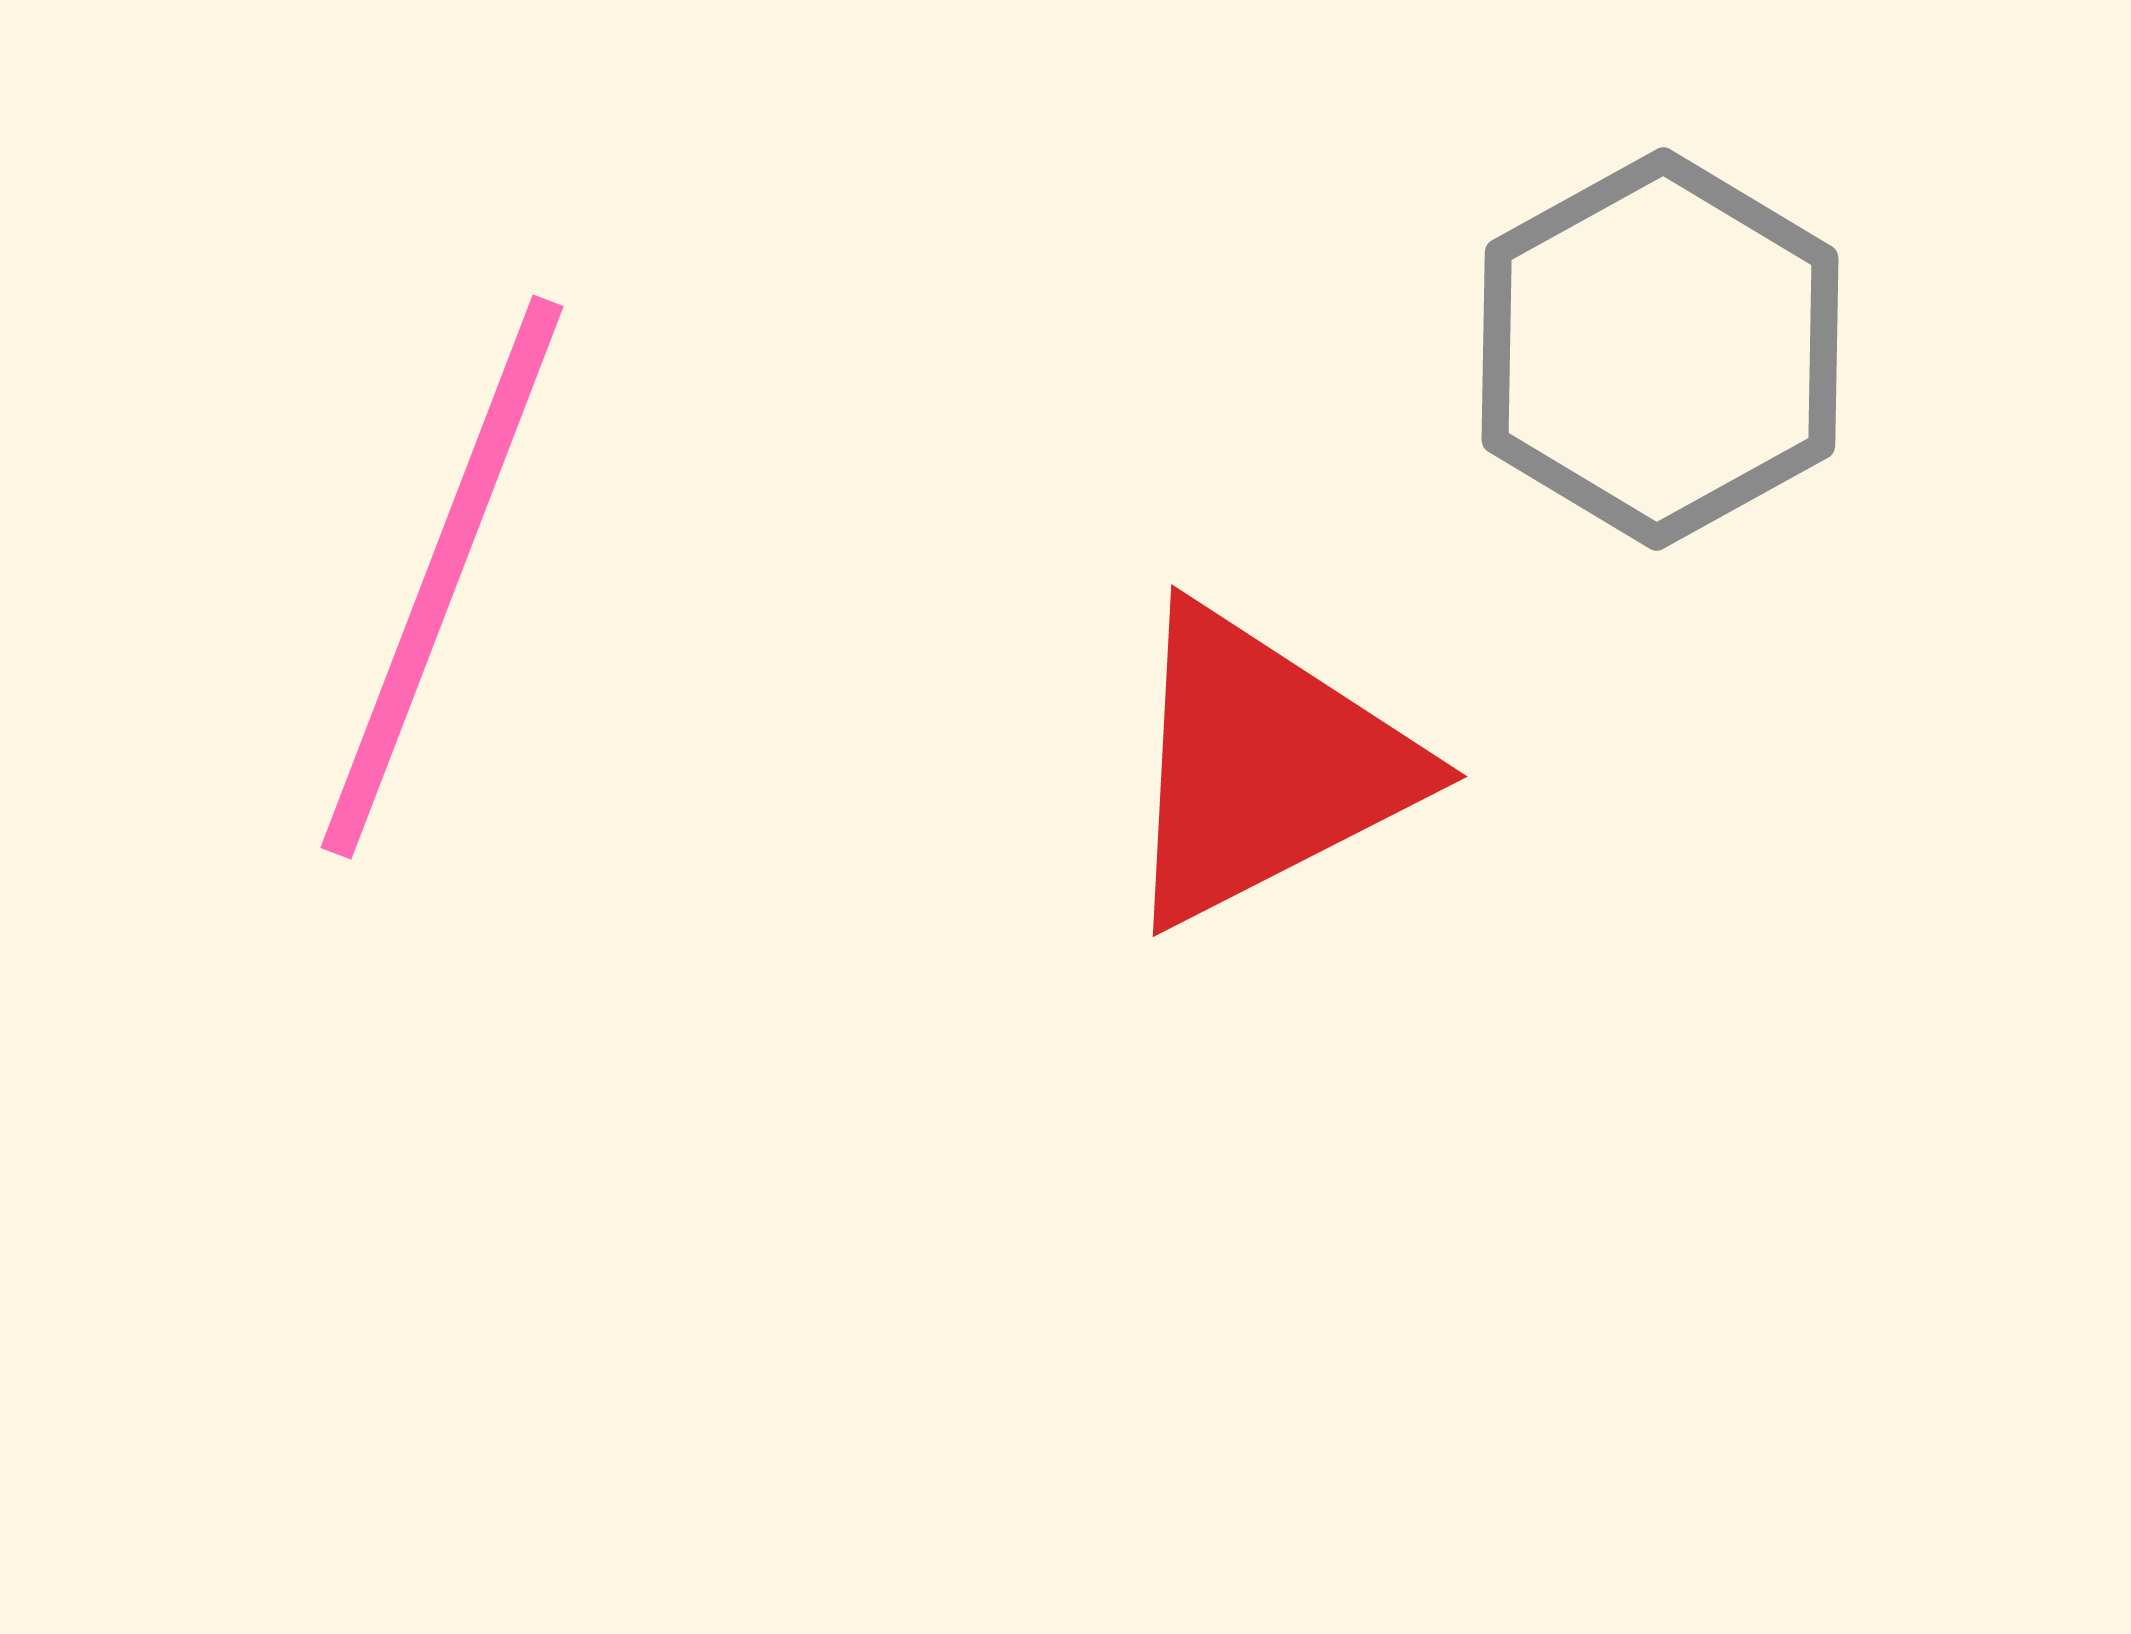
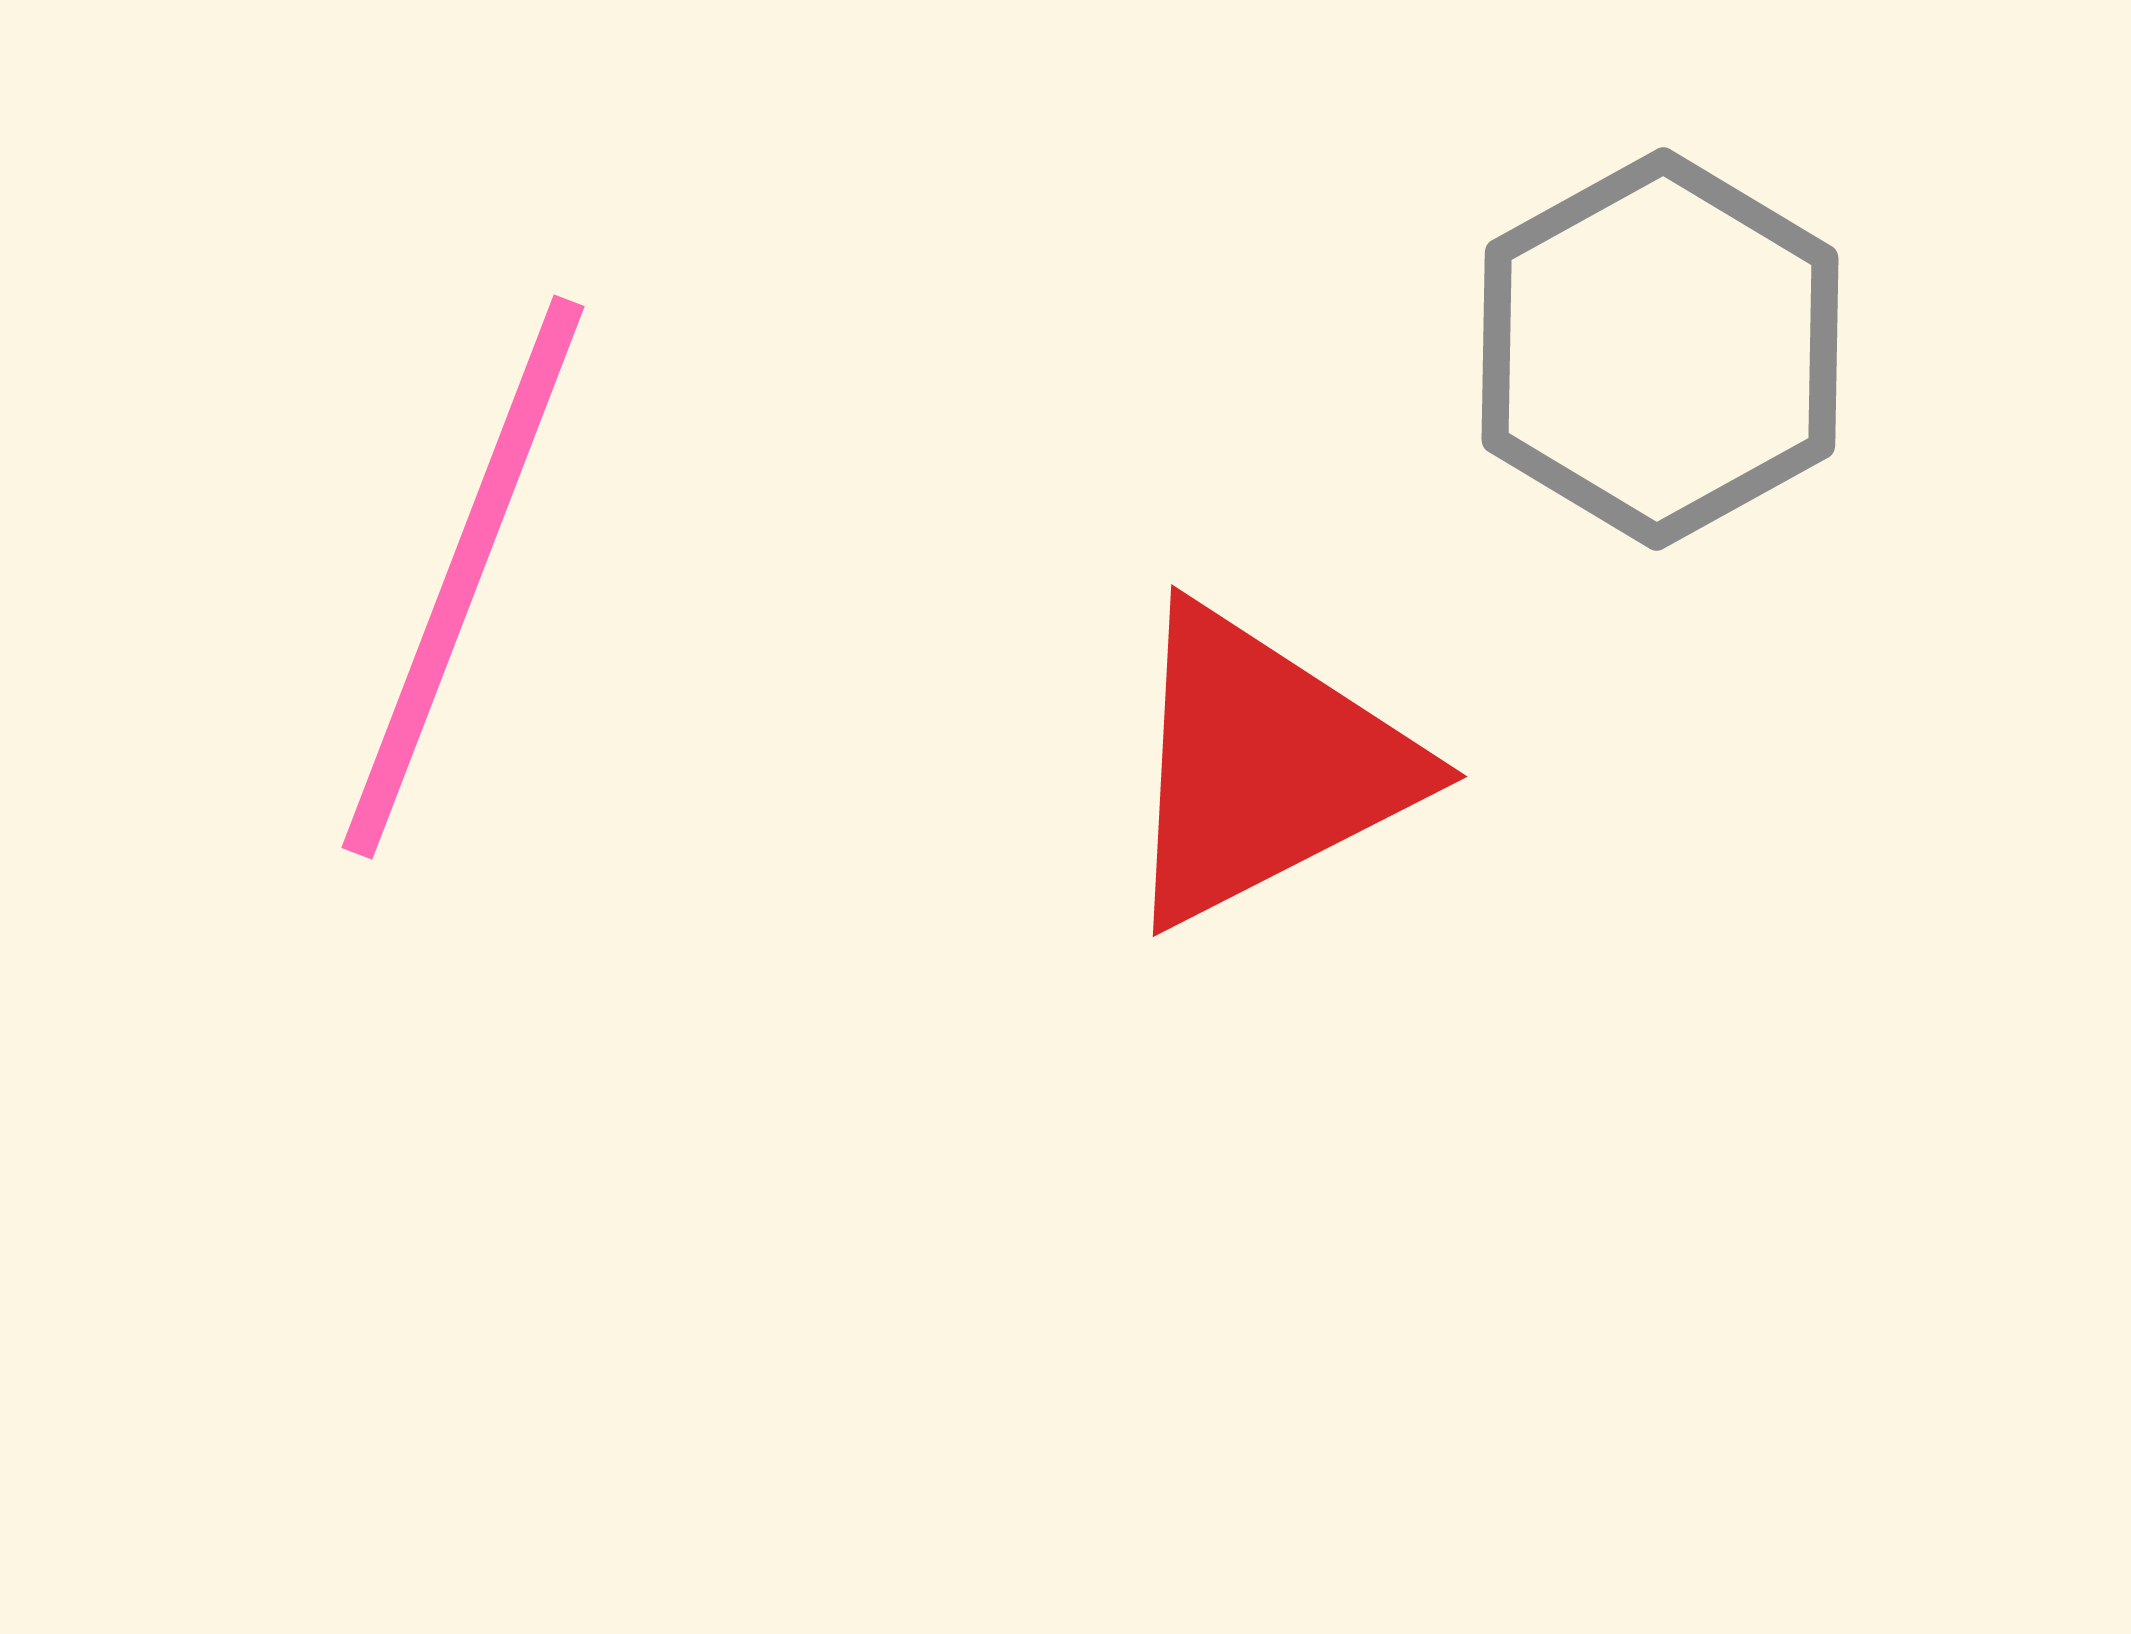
pink line: moved 21 px right
